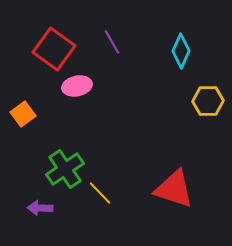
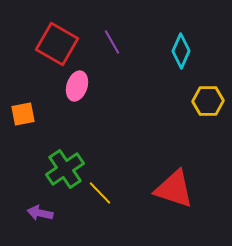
red square: moved 3 px right, 5 px up; rotated 6 degrees counterclockwise
pink ellipse: rotated 60 degrees counterclockwise
orange square: rotated 25 degrees clockwise
purple arrow: moved 5 px down; rotated 10 degrees clockwise
